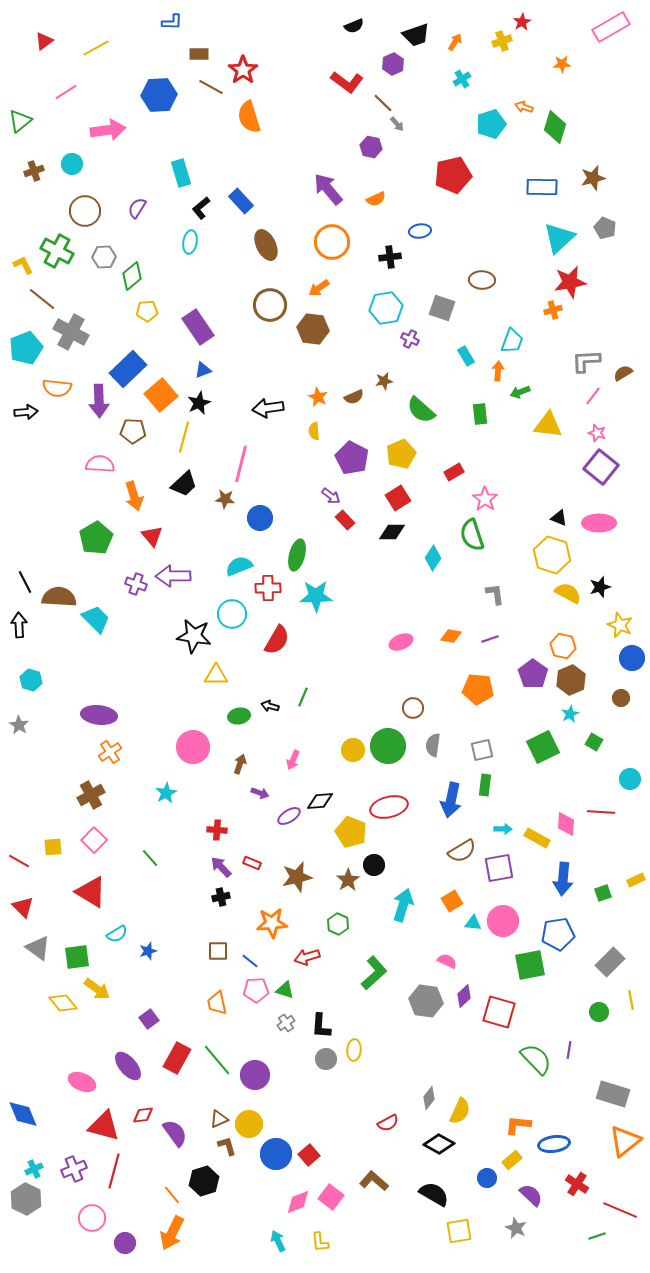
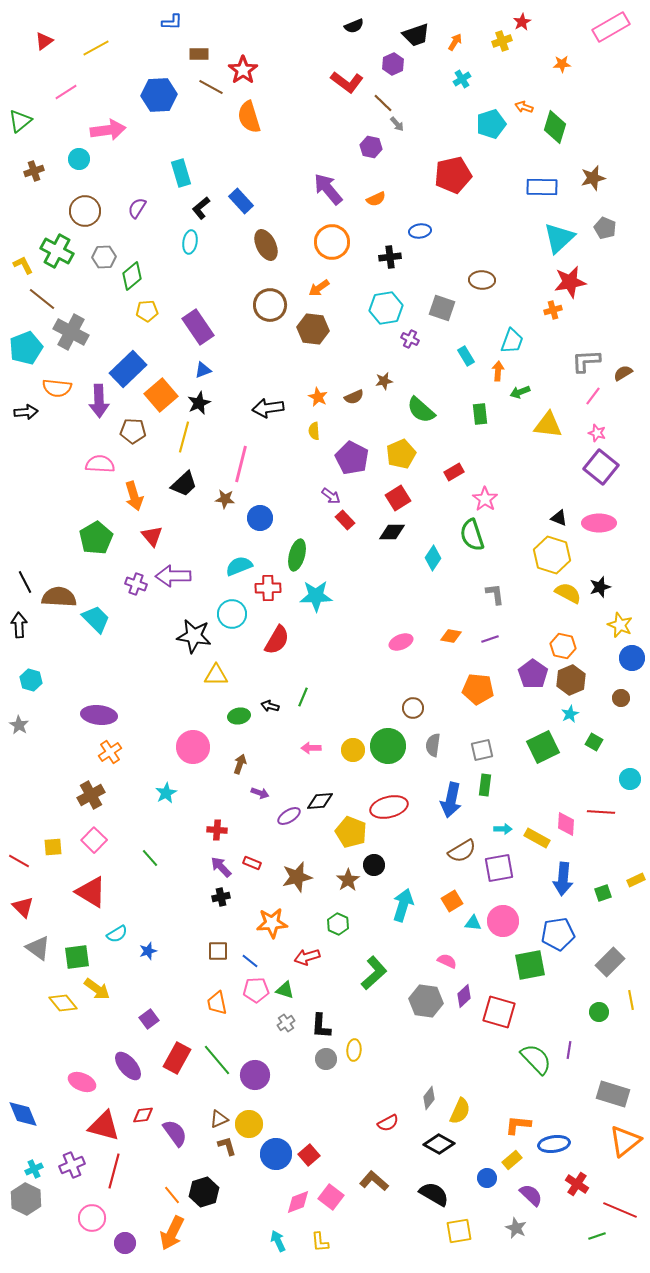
cyan circle at (72, 164): moved 7 px right, 5 px up
pink arrow at (293, 760): moved 18 px right, 12 px up; rotated 66 degrees clockwise
purple cross at (74, 1169): moved 2 px left, 4 px up
black hexagon at (204, 1181): moved 11 px down
